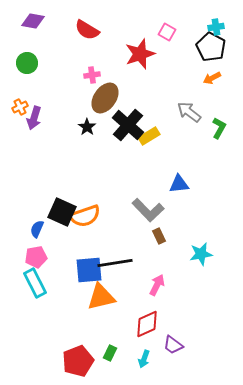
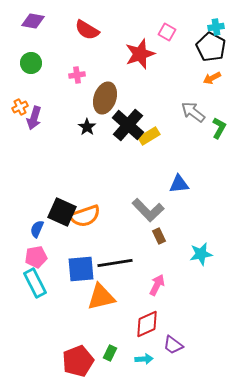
green circle: moved 4 px right
pink cross: moved 15 px left
brown ellipse: rotated 16 degrees counterclockwise
gray arrow: moved 4 px right
blue square: moved 8 px left, 1 px up
cyan arrow: rotated 114 degrees counterclockwise
